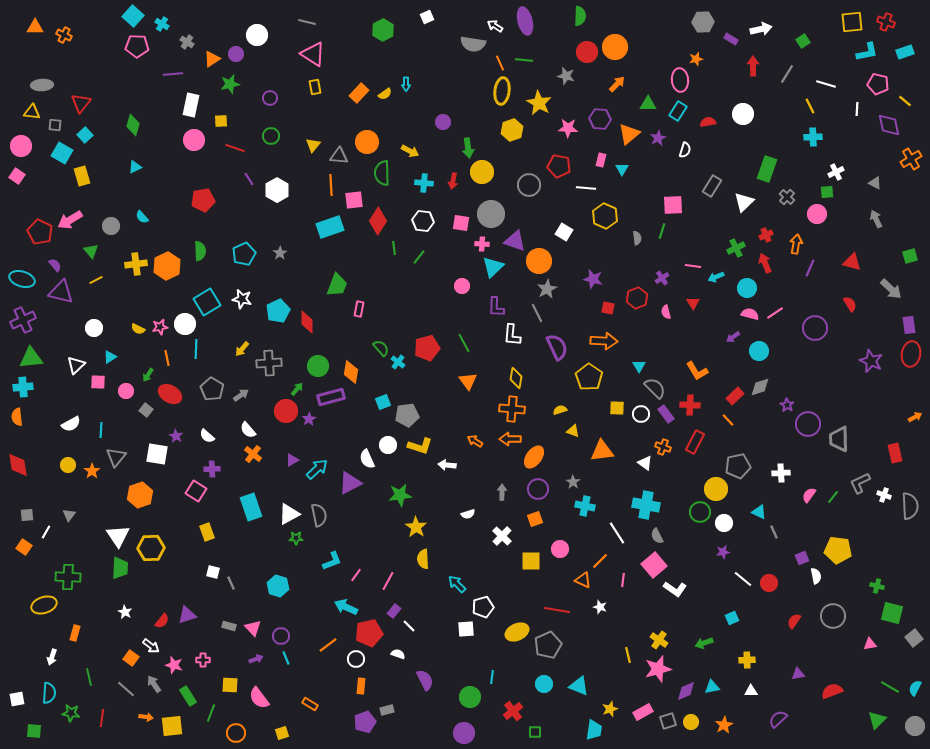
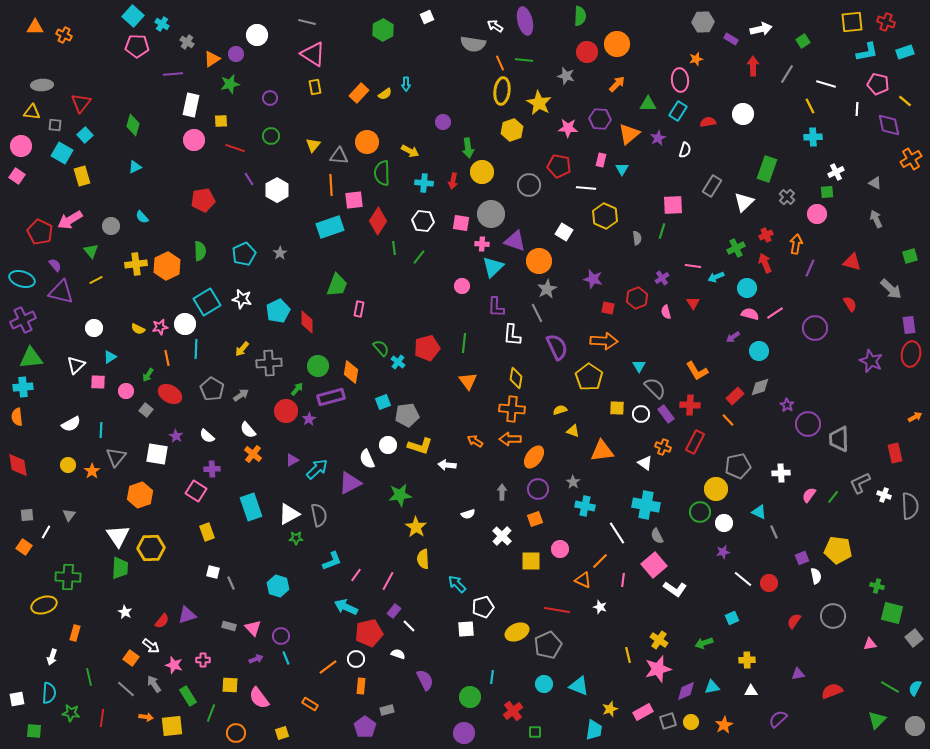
orange circle at (615, 47): moved 2 px right, 3 px up
green line at (464, 343): rotated 36 degrees clockwise
orange line at (328, 645): moved 22 px down
purple pentagon at (365, 722): moved 5 px down; rotated 15 degrees counterclockwise
